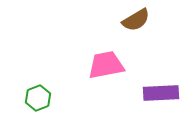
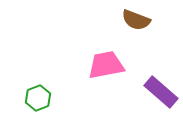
brown semicircle: rotated 52 degrees clockwise
purple rectangle: moved 1 px up; rotated 44 degrees clockwise
